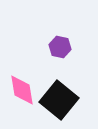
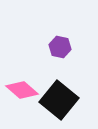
pink diamond: rotated 40 degrees counterclockwise
